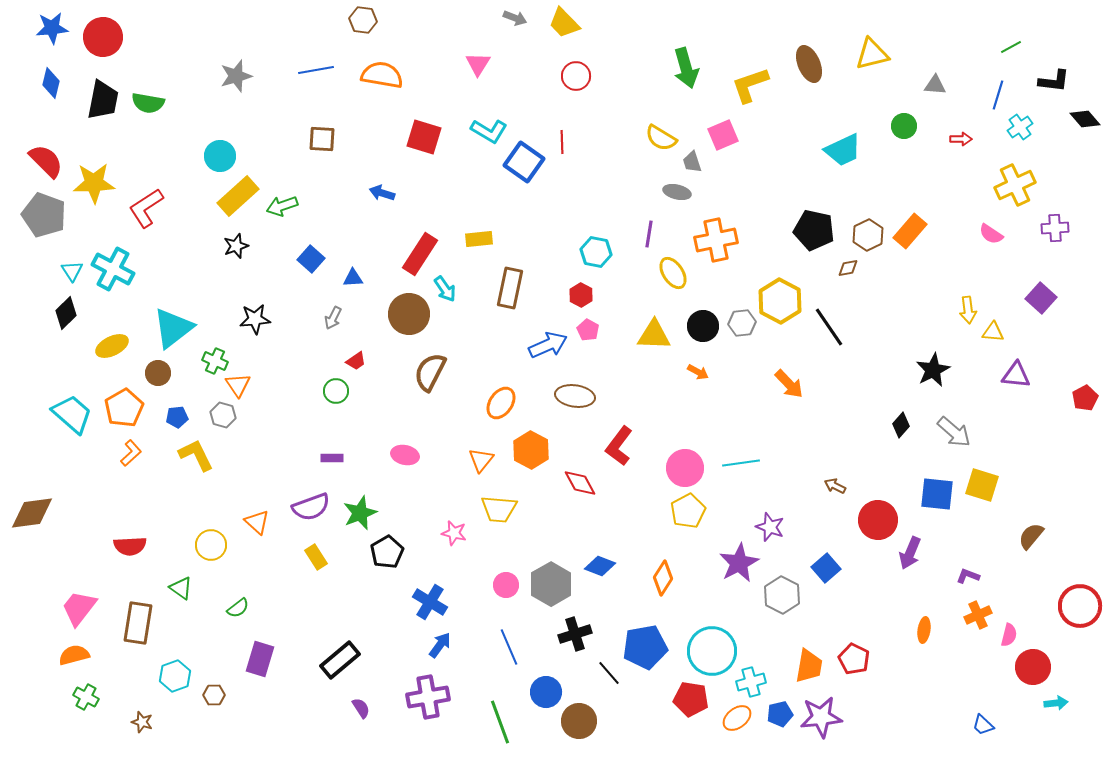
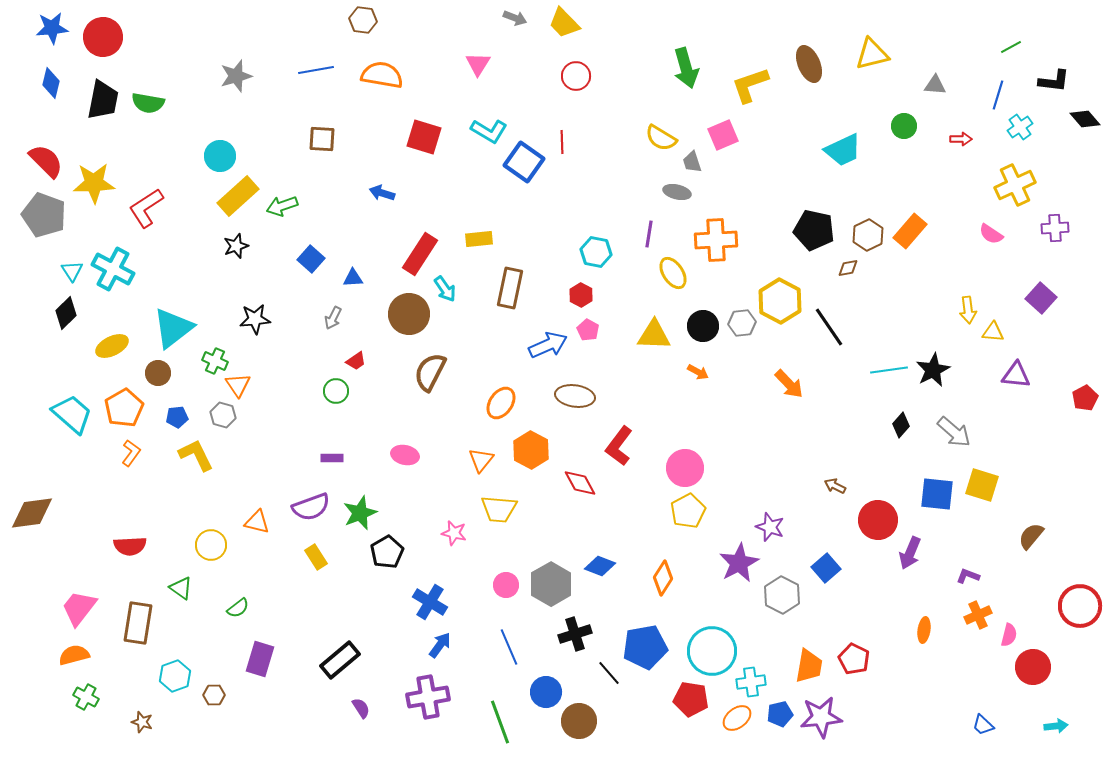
orange cross at (716, 240): rotated 9 degrees clockwise
orange L-shape at (131, 453): rotated 12 degrees counterclockwise
cyan line at (741, 463): moved 148 px right, 93 px up
orange triangle at (257, 522): rotated 28 degrees counterclockwise
cyan cross at (751, 682): rotated 8 degrees clockwise
cyan arrow at (1056, 703): moved 23 px down
